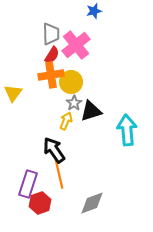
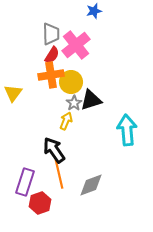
black triangle: moved 11 px up
purple rectangle: moved 3 px left, 2 px up
gray diamond: moved 1 px left, 18 px up
